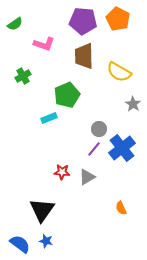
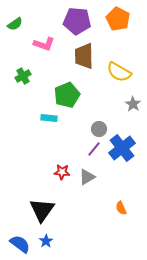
purple pentagon: moved 6 px left
cyan rectangle: rotated 28 degrees clockwise
blue star: rotated 24 degrees clockwise
